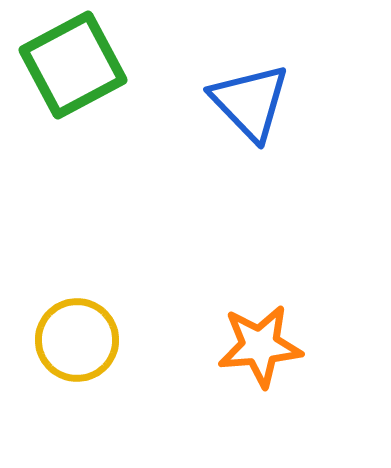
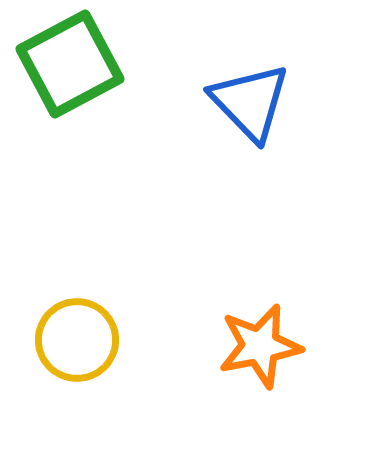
green square: moved 3 px left, 1 px up
orange star: rotated 6 degrees counterclockwise
